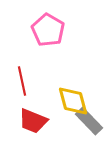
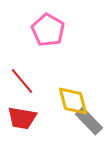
red line: rotated 28 degrees counterclockwise
red trapezoid: moved 11 px left, 3 px up; rotated 12 degrees counterclockwise
